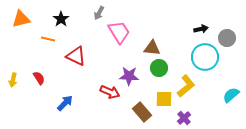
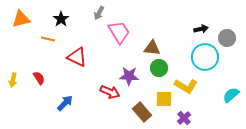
red triangle: moved 1 px right, 1 px down
yellow L-shape: rotated 70 degrees clockwise
